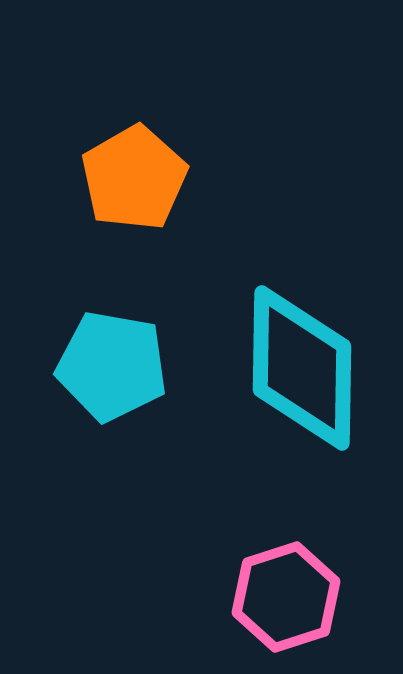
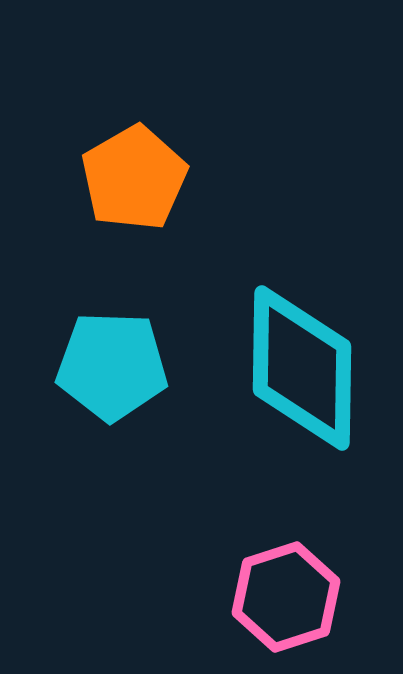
cyan pentagon: rotated 8 degrees counterclockwise
